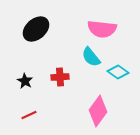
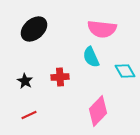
black ellipse: moved 2 px left
cyan semicircle: rotated 15 degrees clockwise
cyan diamond: moved 7 px right, 1 px up; rotated 25 degrees clockwise
pink diamond: rotated 8 degrees clockwise
